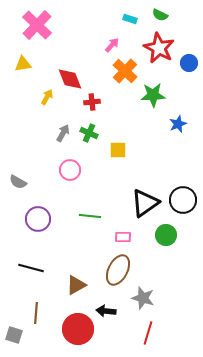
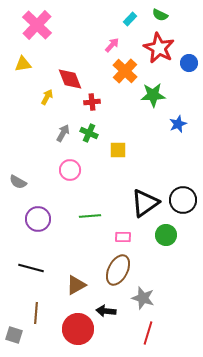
cyan rectangle: rotated 64 degrees counterclockwise
green line: rotated 10 degrees counterclockwise
